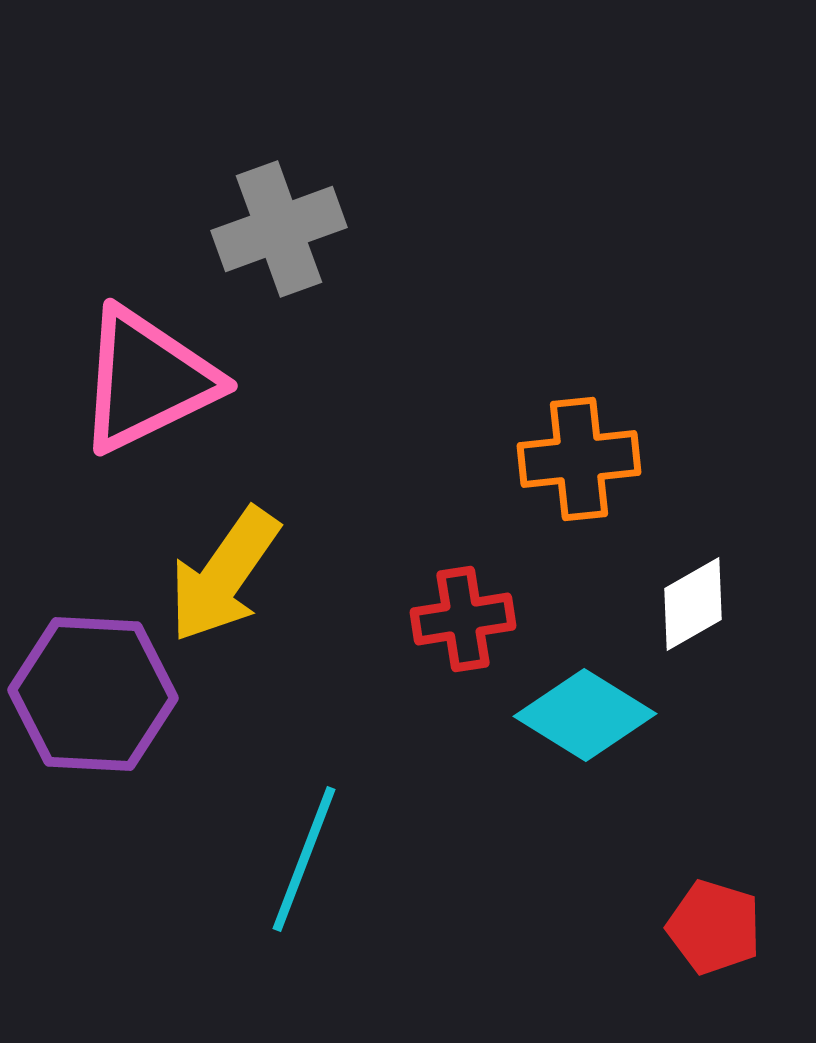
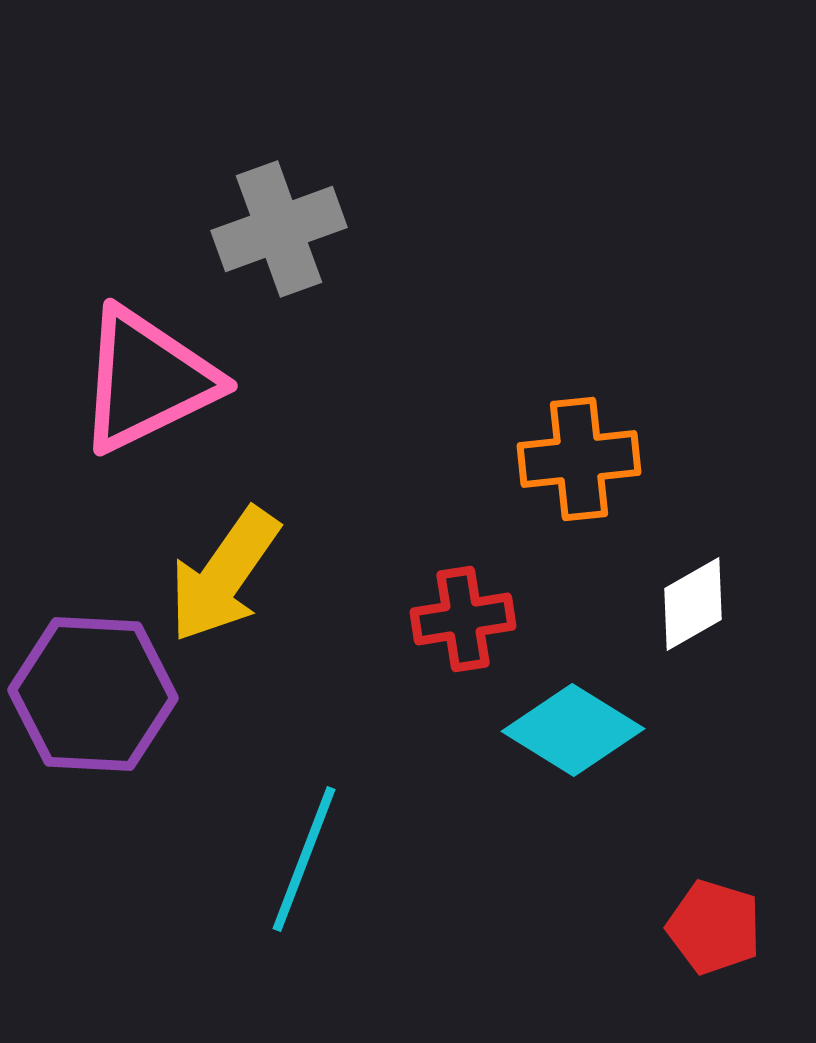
cyan diamond: moved 12 px left, 15 px down
